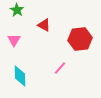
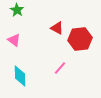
red triangle: moved 13 px right, 3 px down
pink triangle: rotated 24 degrees counterclockwise
